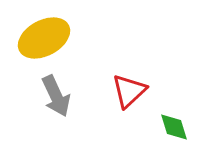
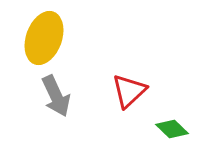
yellow ellipse: rotated 42 degrees counterclockwise
green diamond: moved 2 px left, 2 px down; rotated 28 degrees counterclockwise
